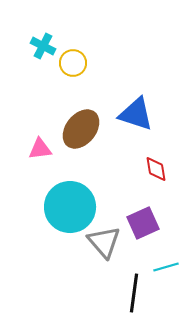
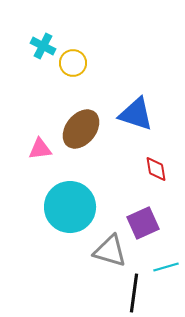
gray triangle: moved 6 px right, 9 px down; rotated 33 degrees counterclockwise
